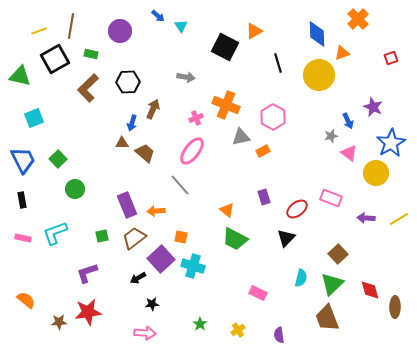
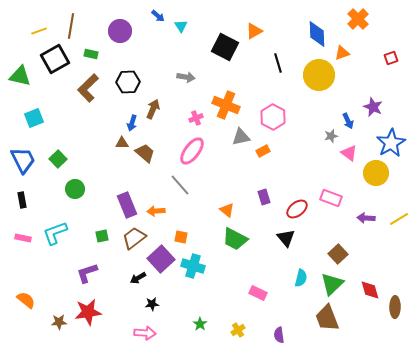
black triangle at (286, 238): rotated 24 degrees counterclockwise
